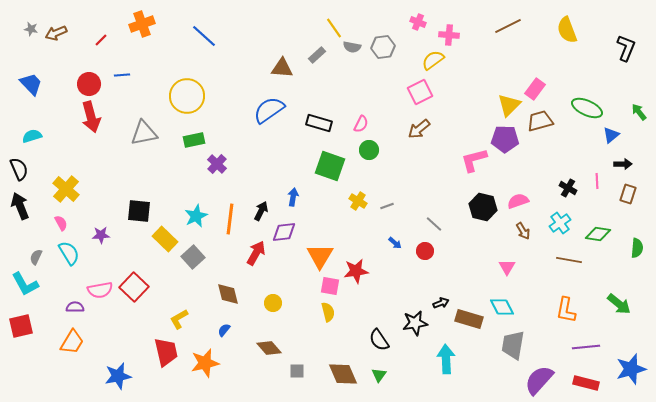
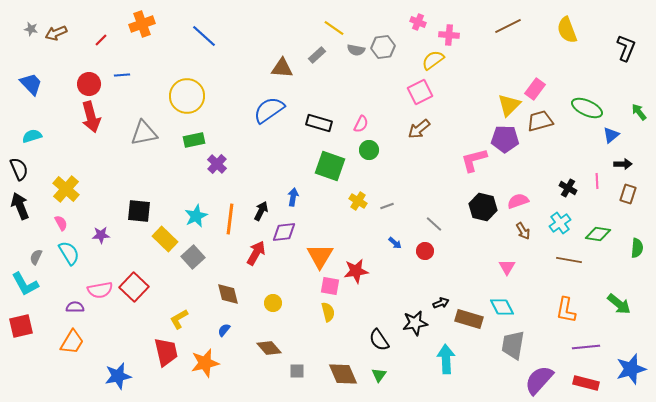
yellow line at (334, 28): rotated 20 degrees counterclockwise
gray semicircle at (352, 47): moved 4 px right, 3 px down
